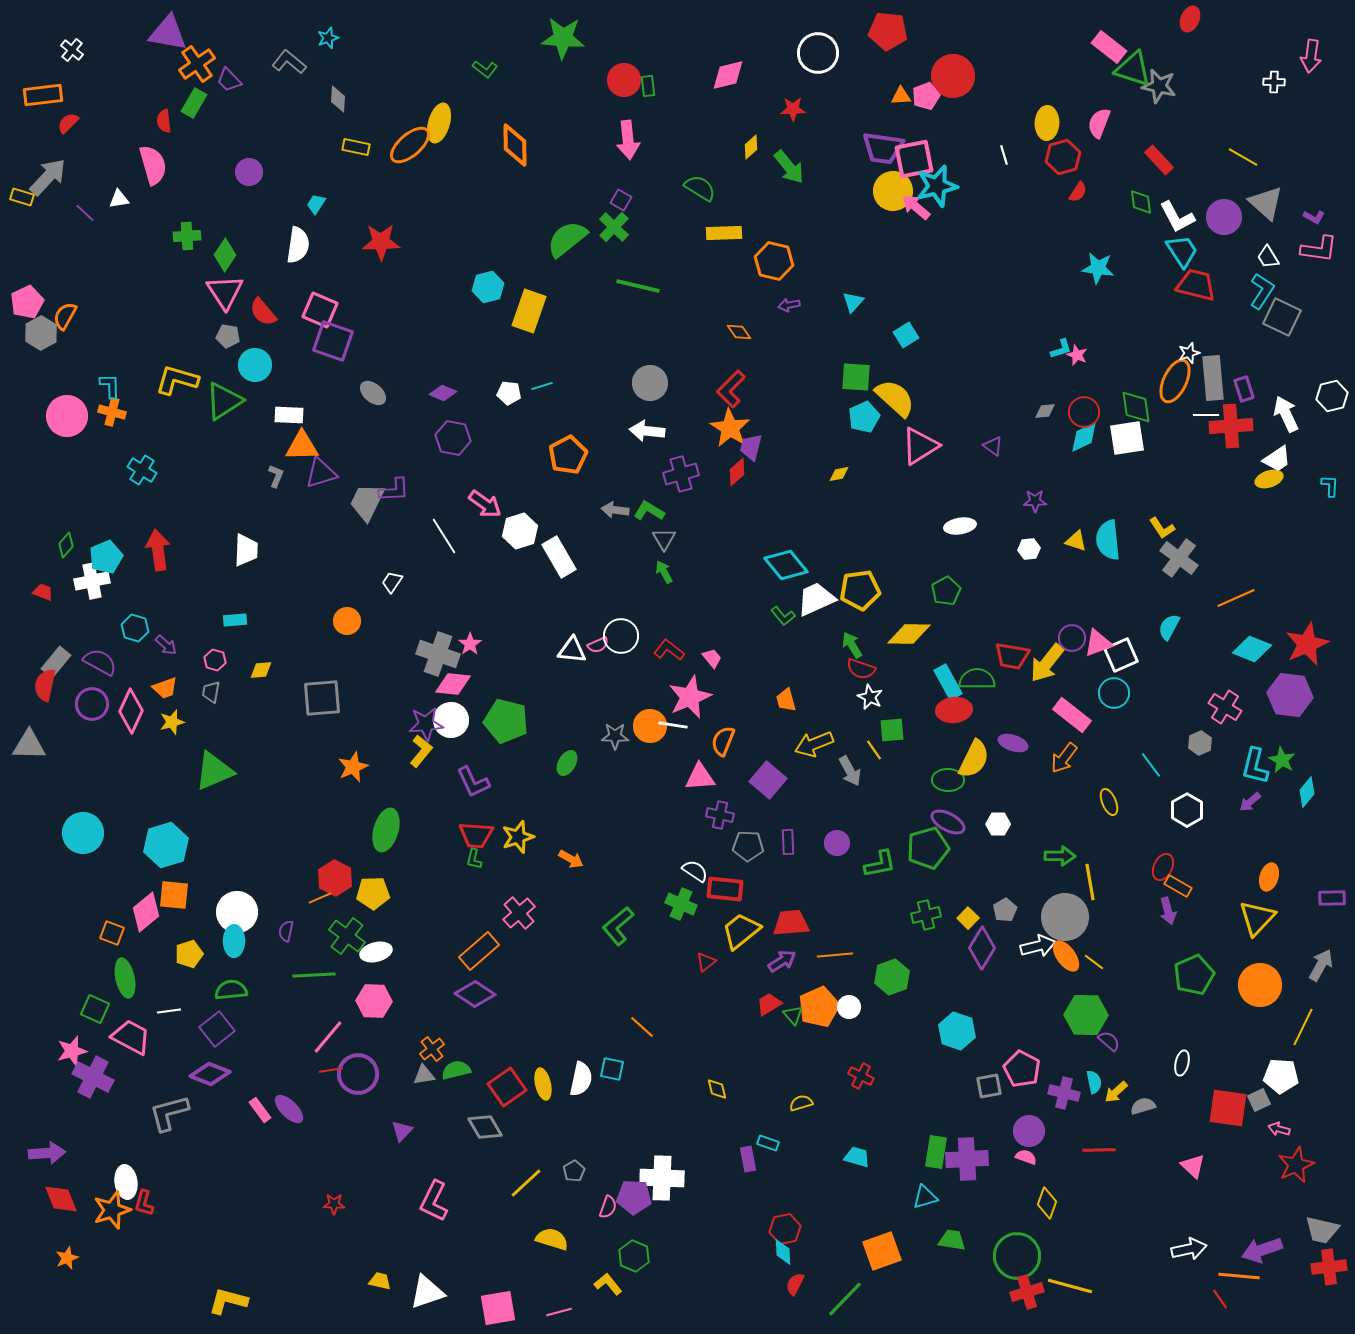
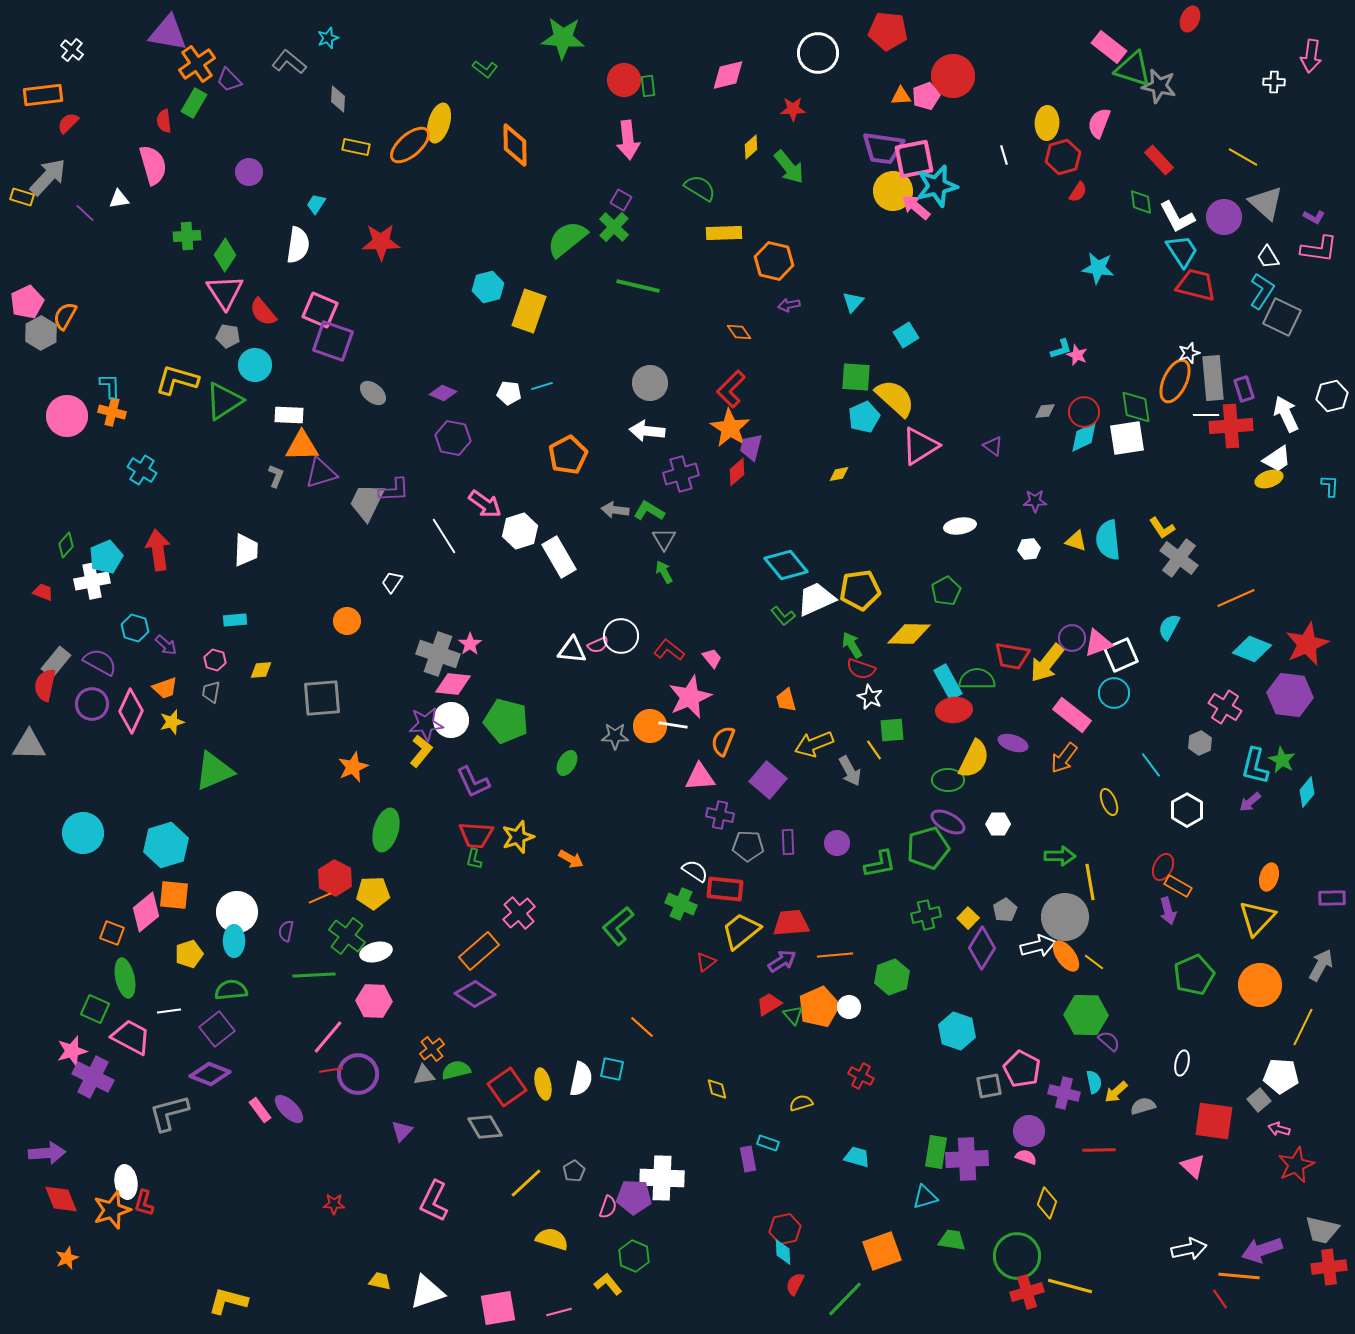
gray square at (1259, 1100): rotated 15 degrees counterclockwise
red square at (1228, 1108): moved 14 px left, 13 px down
